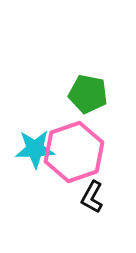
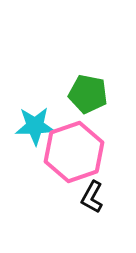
cyan star: moved 23 px up
